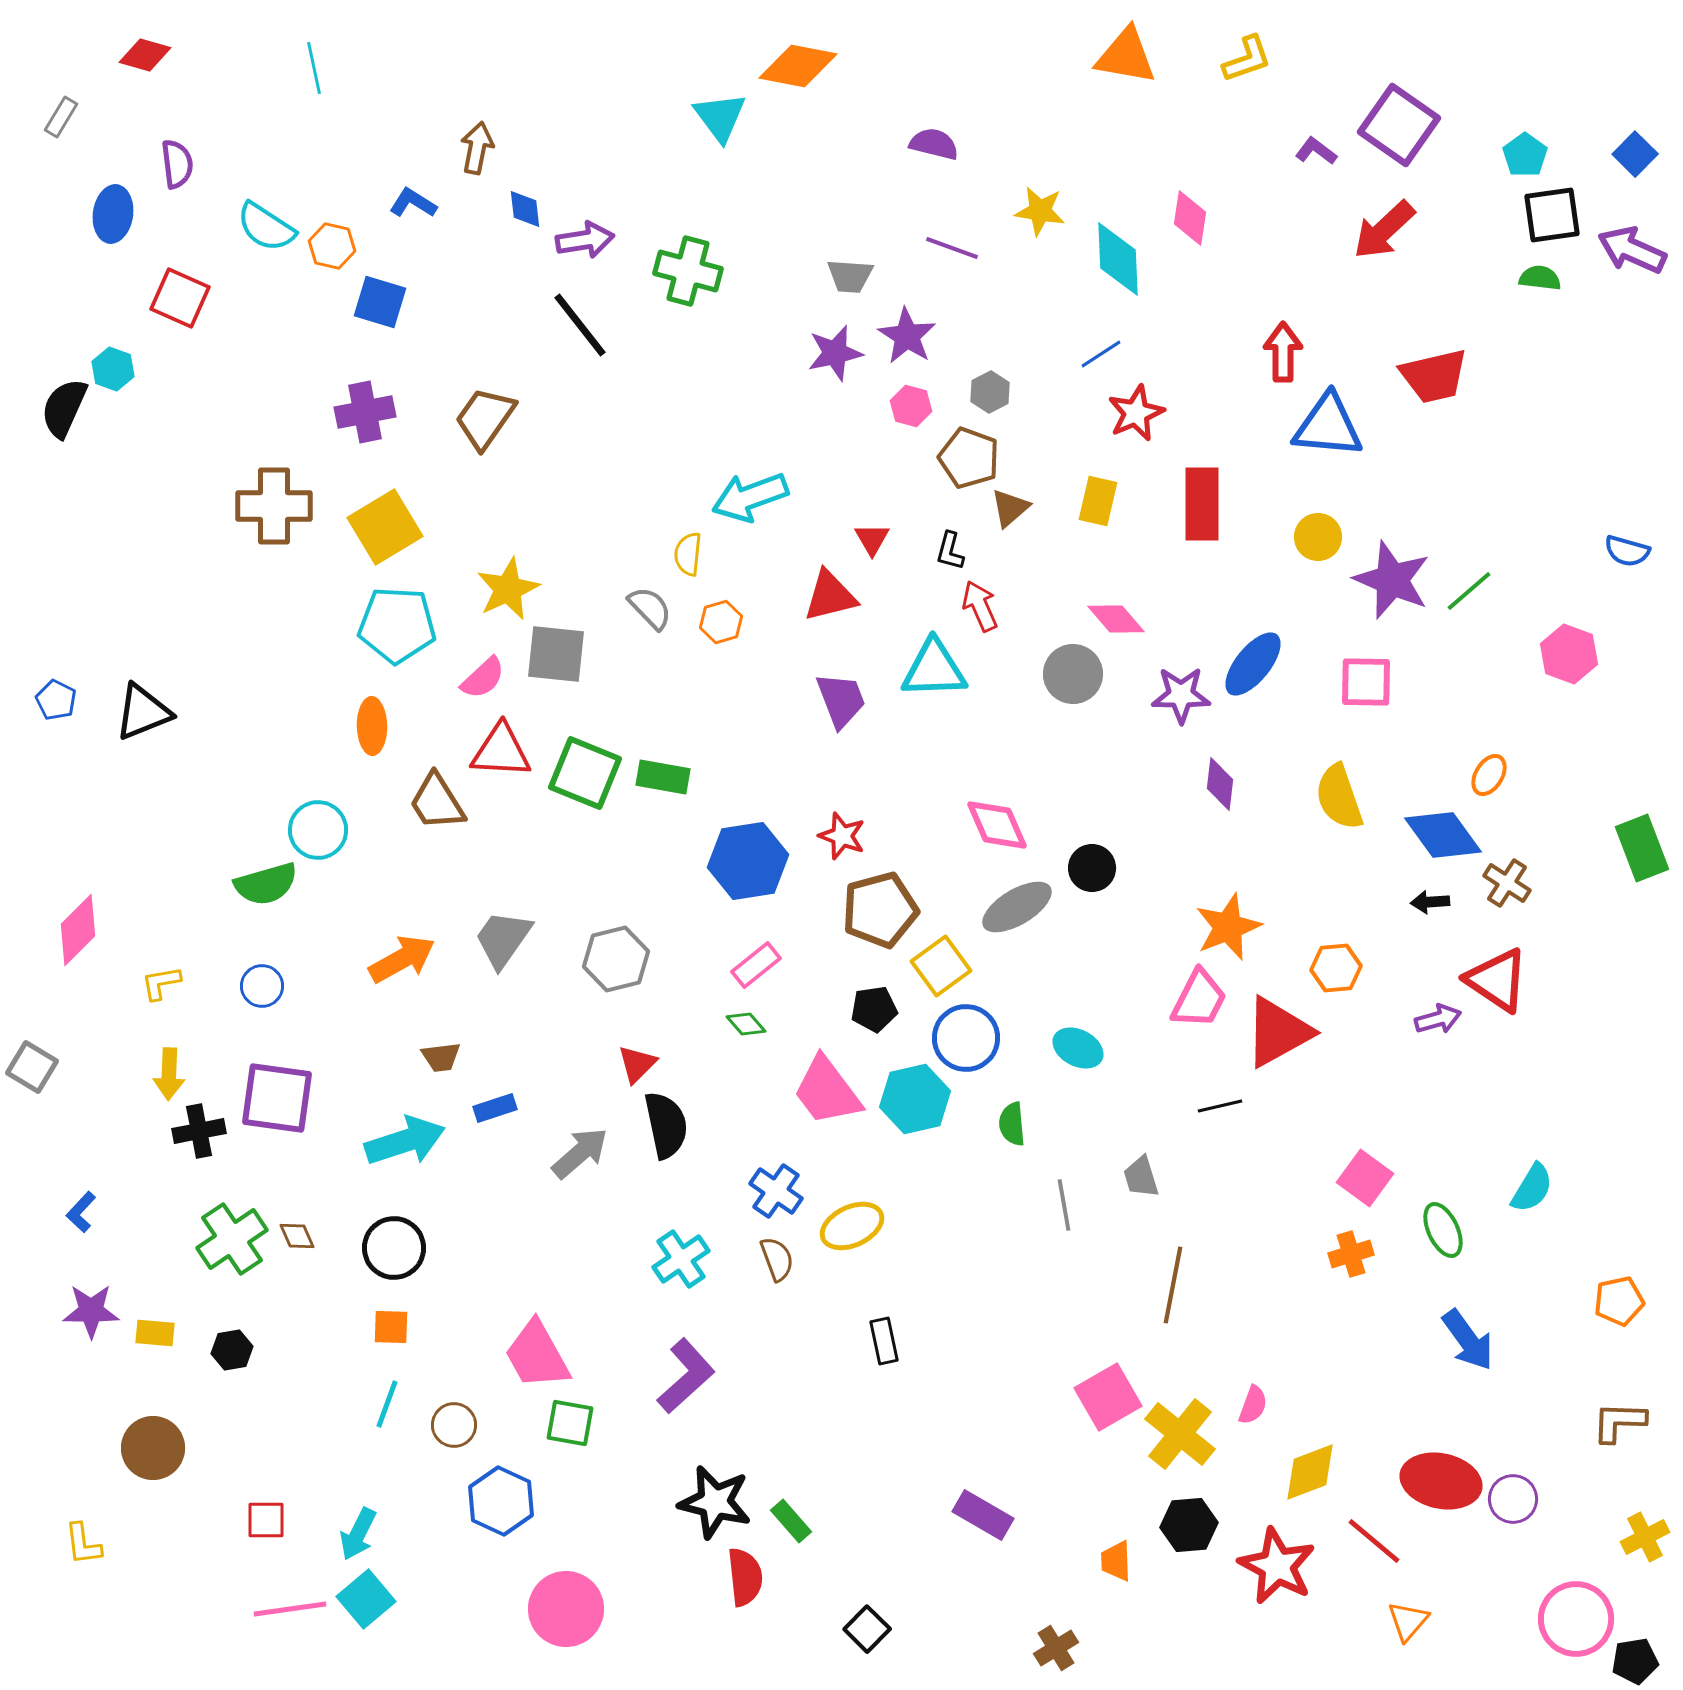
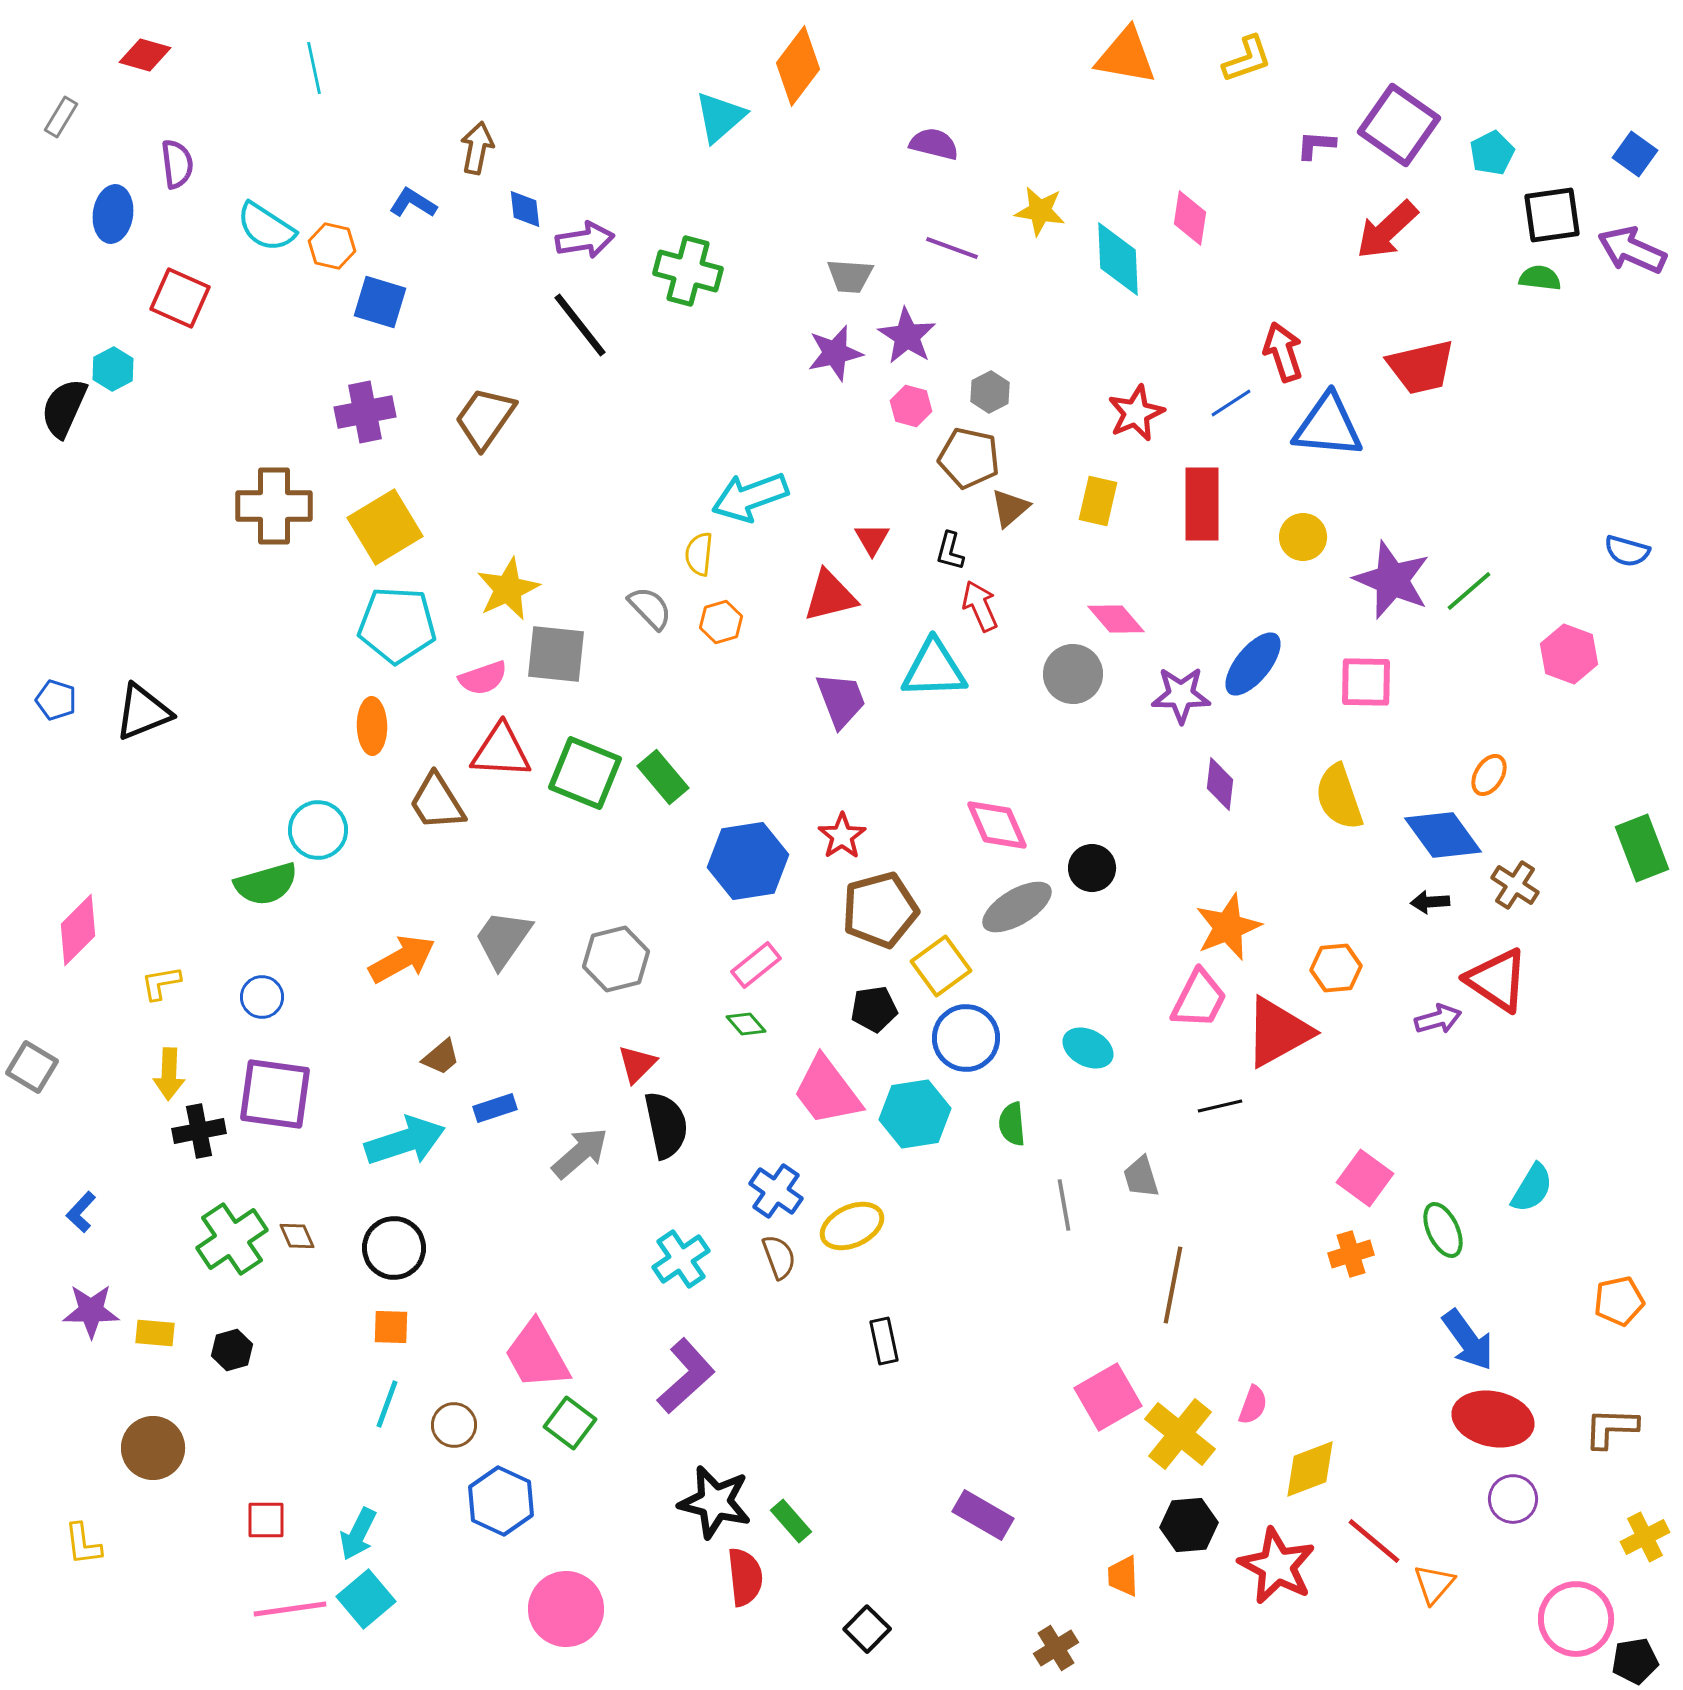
orange diamond at (798, 66): rotated 64 degrees counterclockwise
cyan triangle at (720, 117): rotated 26 degrees clockwise
purple L-shape at (1316, 151): moved 6 px up; rotated 33 degrees counterclockwise
blue square at (1635, 154): rotated 9 degrees counterclockwise
cyan pentagon at (1525, 155): moved 33 px left, 2 px up; rotated 9 degrees clockwise
red arrow at (1384, 230): moved 3 px right
red arrow at (1283, 352): rotated 18 degrees counterclockwise
blue line at (1101, 354): moved 130 px right, 49 px down
cyan hexagon at (113, 369): rotated 12 degrees clockwise
red trapezoid at (1434, 376): moved 13 px left, 9 px up
brown pentagon at (969, 458): rotated 8 degrees counterclockwise
yellow circle at (1318, 537): moved 15 px left
yellow semicircle at (688, 554): moved 11 px right
pink semicircle at (483, 678): rotated 24 degrees clockwise
blue pentagon at (56, 700): rotated 9 degrees counterclockwise
green rectangle at (663, 777): rotated 40 degrees clockwise
red star at (842, 836): rotated 18 degrees clockwise
brown cross at (1507, 883): moved 8 px right, 2 px down
blue circle at (262, 986): moved 11 px down
cyan ellipse at (1078, 1048): moved 10 px right
brown trapezoid at (441, 1057): rotated 33 degrees counterclockwise
purple square at (277, 1098): moved 2 px left, 4 px up
cyan hexagon at (915, 1099): moved 15 px down; rotated 4 degrees clockwise
brown semicircle at (777, 1259): moved 2 px right, 2 px up
black hexagon at (232, 1350): rotated 6 degrees counterclockwise
brown L-shape at (1619, 1422): moved 8 px left, 6 px down
green square at (570, 1423): rotated 27 degrees clockwise
yellow diamond at (1310, 1472): moved 3 px up
red ellipse at (1441, 1481): moved 52 px right, 62 px up
orange trapezoid at (1116, 1561): moved 7 px right, 15 px down
orange triangle at (1408, 1621): moved 26 px right, 37 px up
